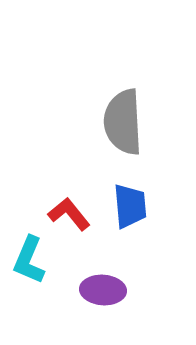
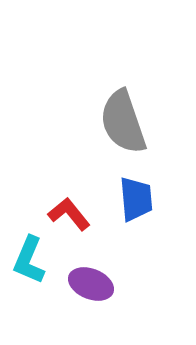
gray semicircle: rotated 16 degrees counterclockwise
blue trapezoid: moved 6 px right, 7 px up
purple ellipse: moved 12 px left, 6 px up; rotated 18 degrees clockwise
